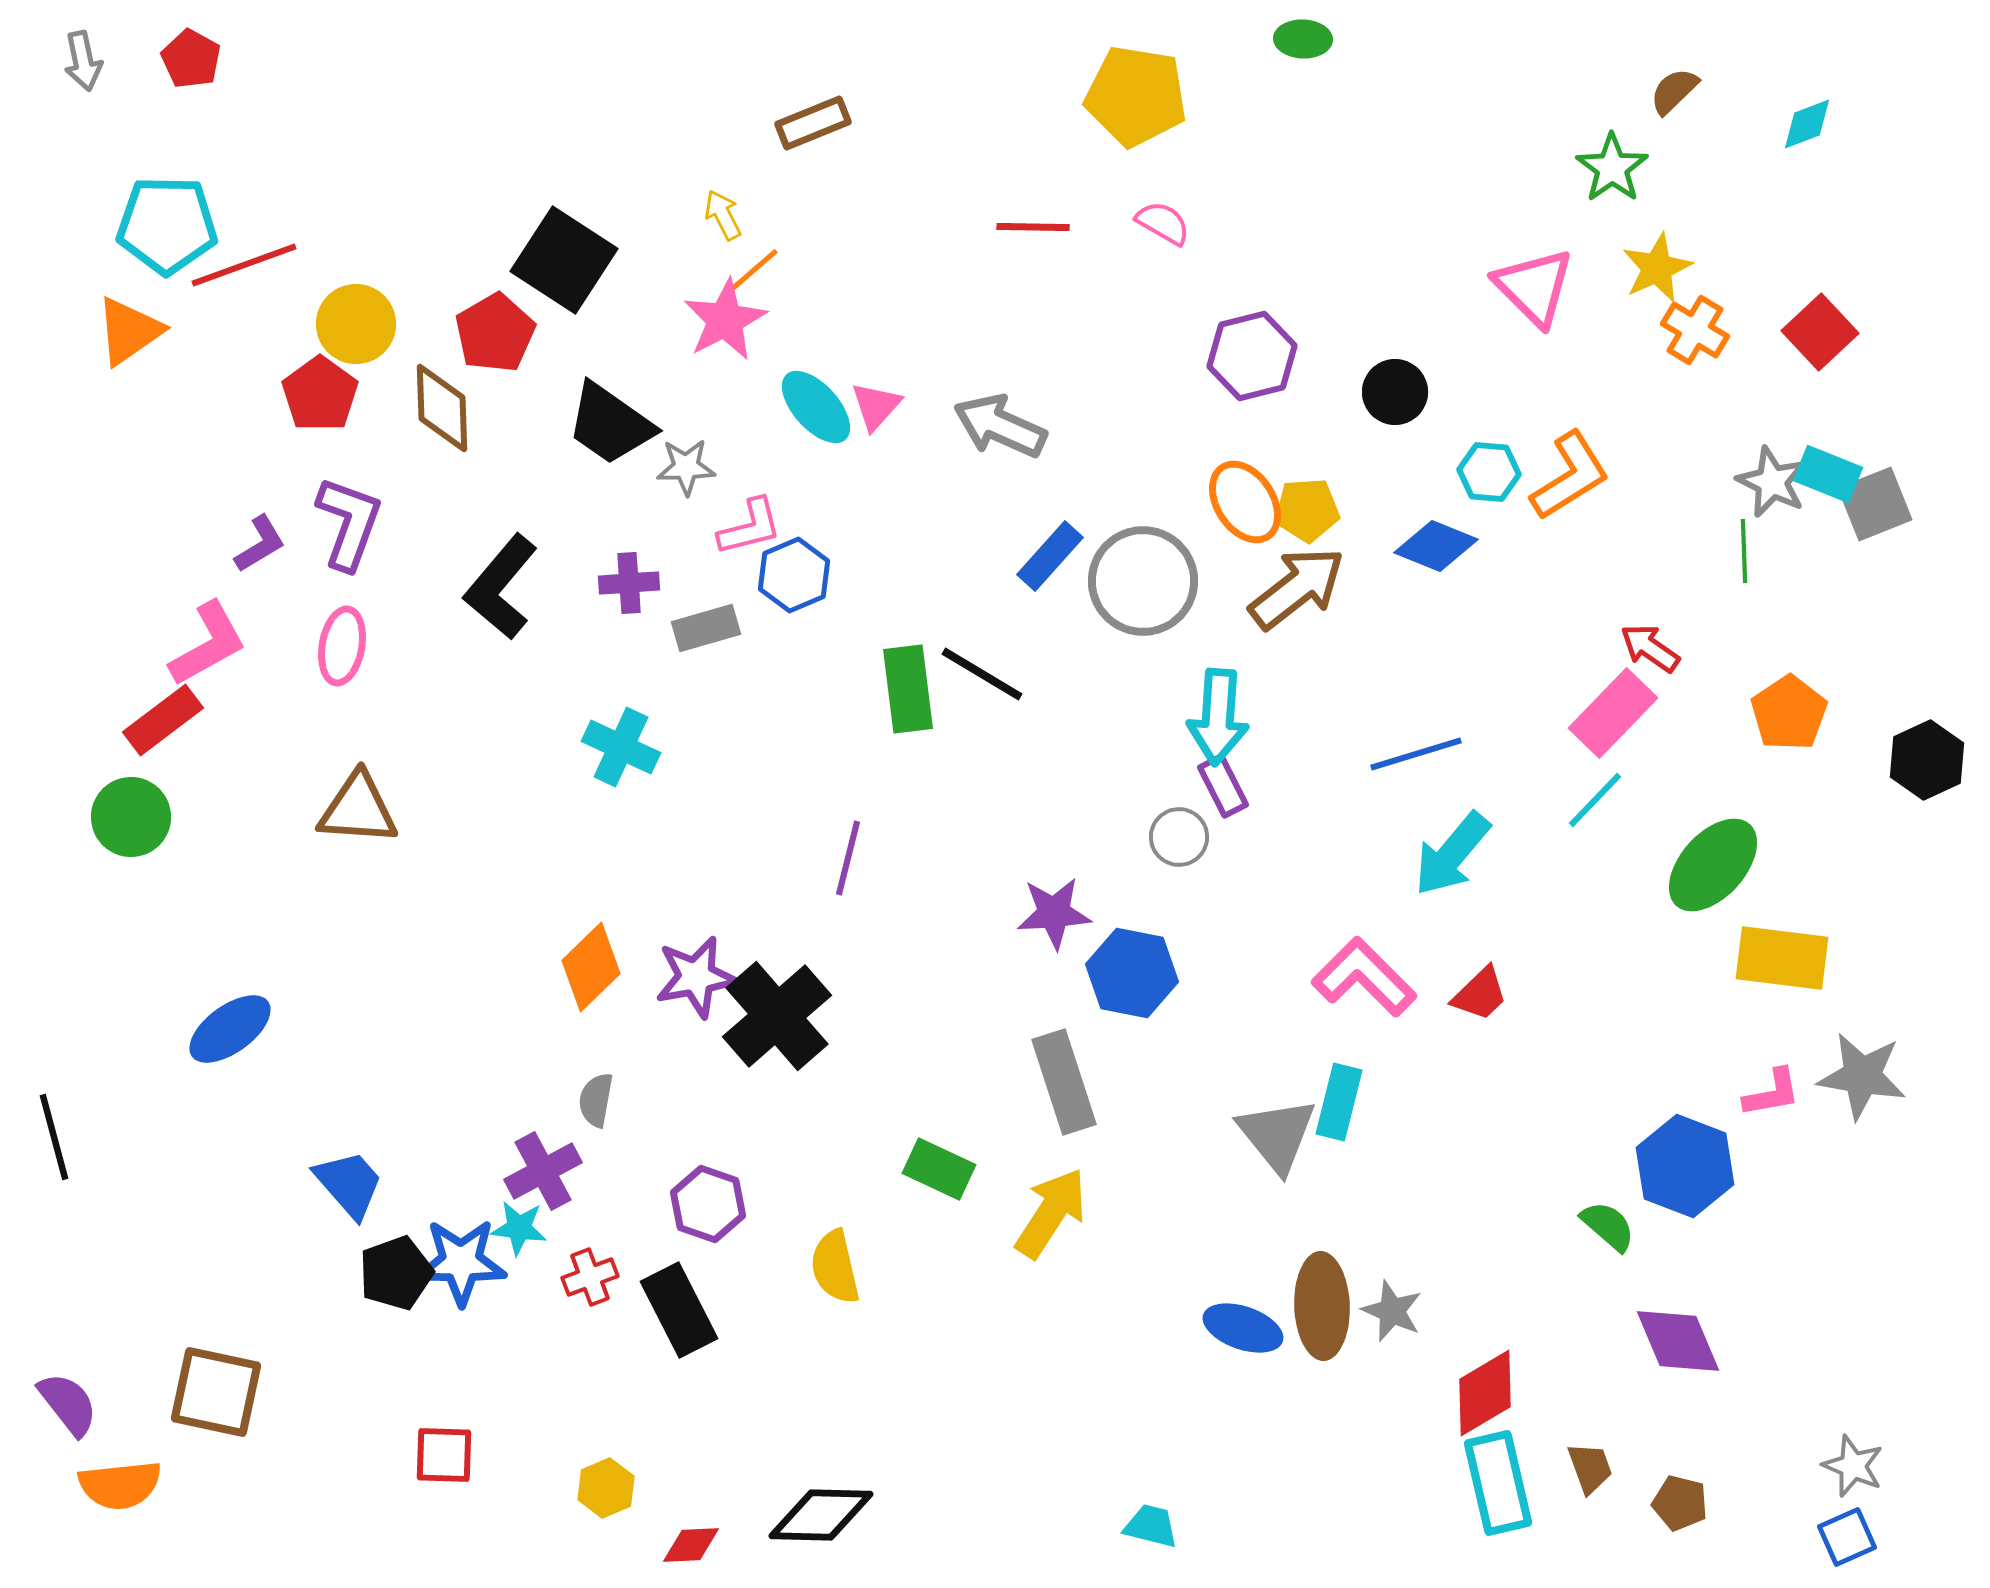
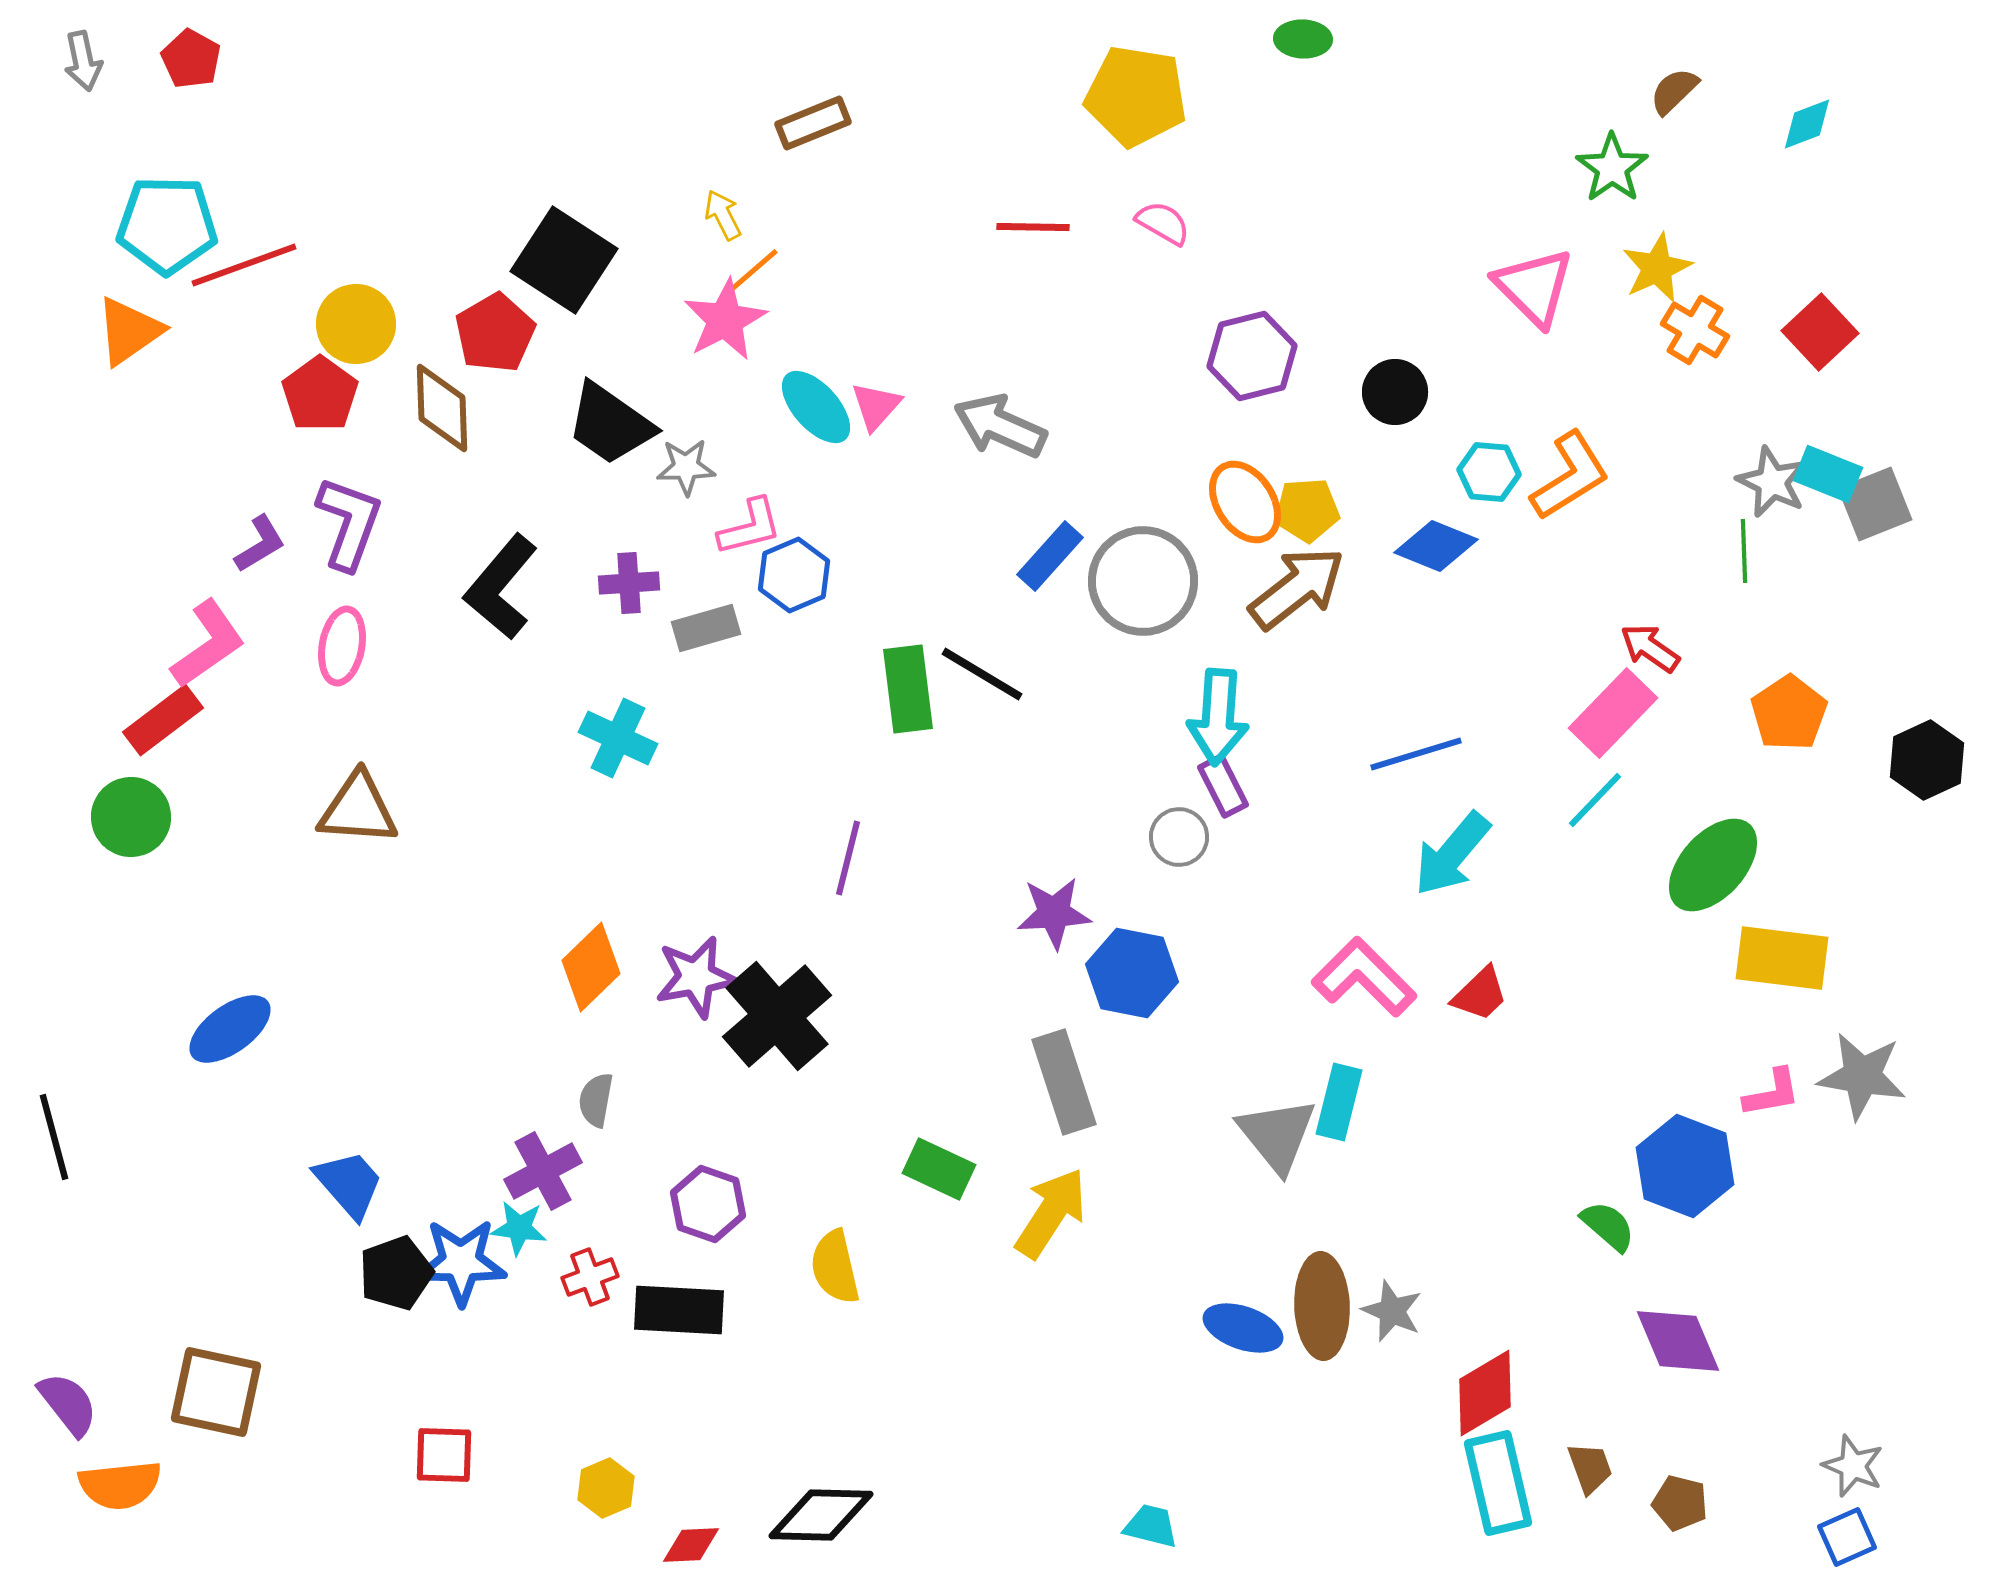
pink L-shape at (208, 644): rotated 6 degrees counterclockwise
cyan cross at (621, 747): moved 3 px left, 9 px up
black rectangle at (679, 1310): rotated 60 degrees counterclockwise
